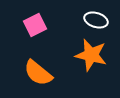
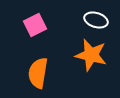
orange semicircle: rotated 60 degrees clockwise
